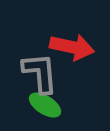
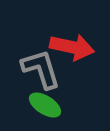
gray L-shape: moved 1 px right, 4 px up; rotated 12 degrees counterclockwise
